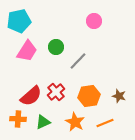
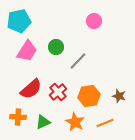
red cross: moved 2 px right
red semicircle: moved 7 px up
orange cross: moved 2 px up
